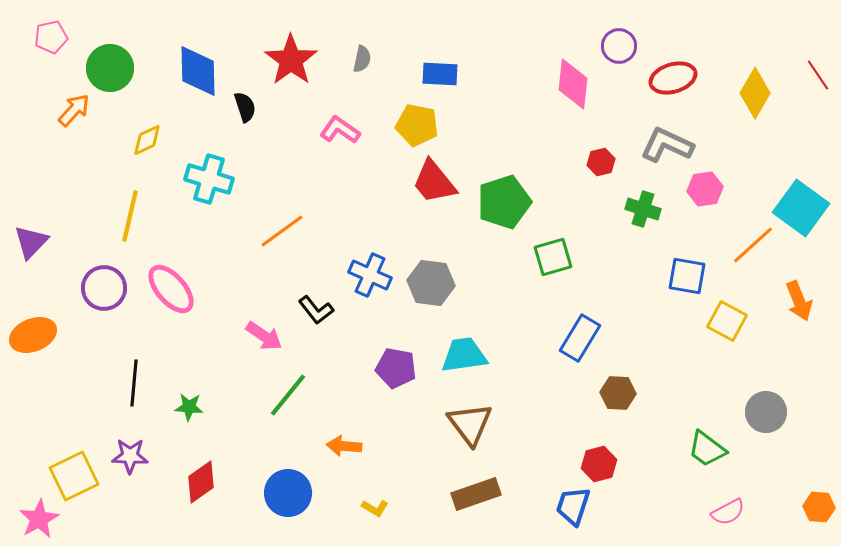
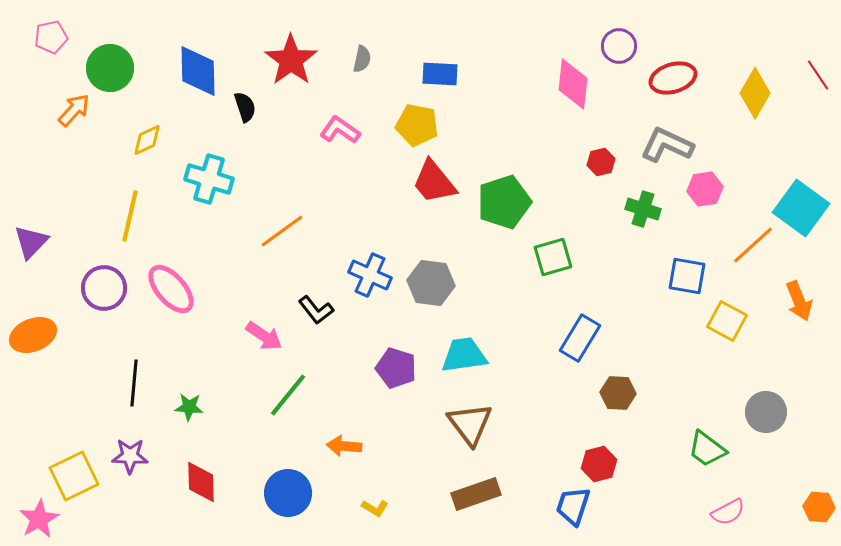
purple pentagon at (396, 368): rotated 6 degrees clockwise
red diamond at (201, 482): rotated 57 degrees counterclockwise
